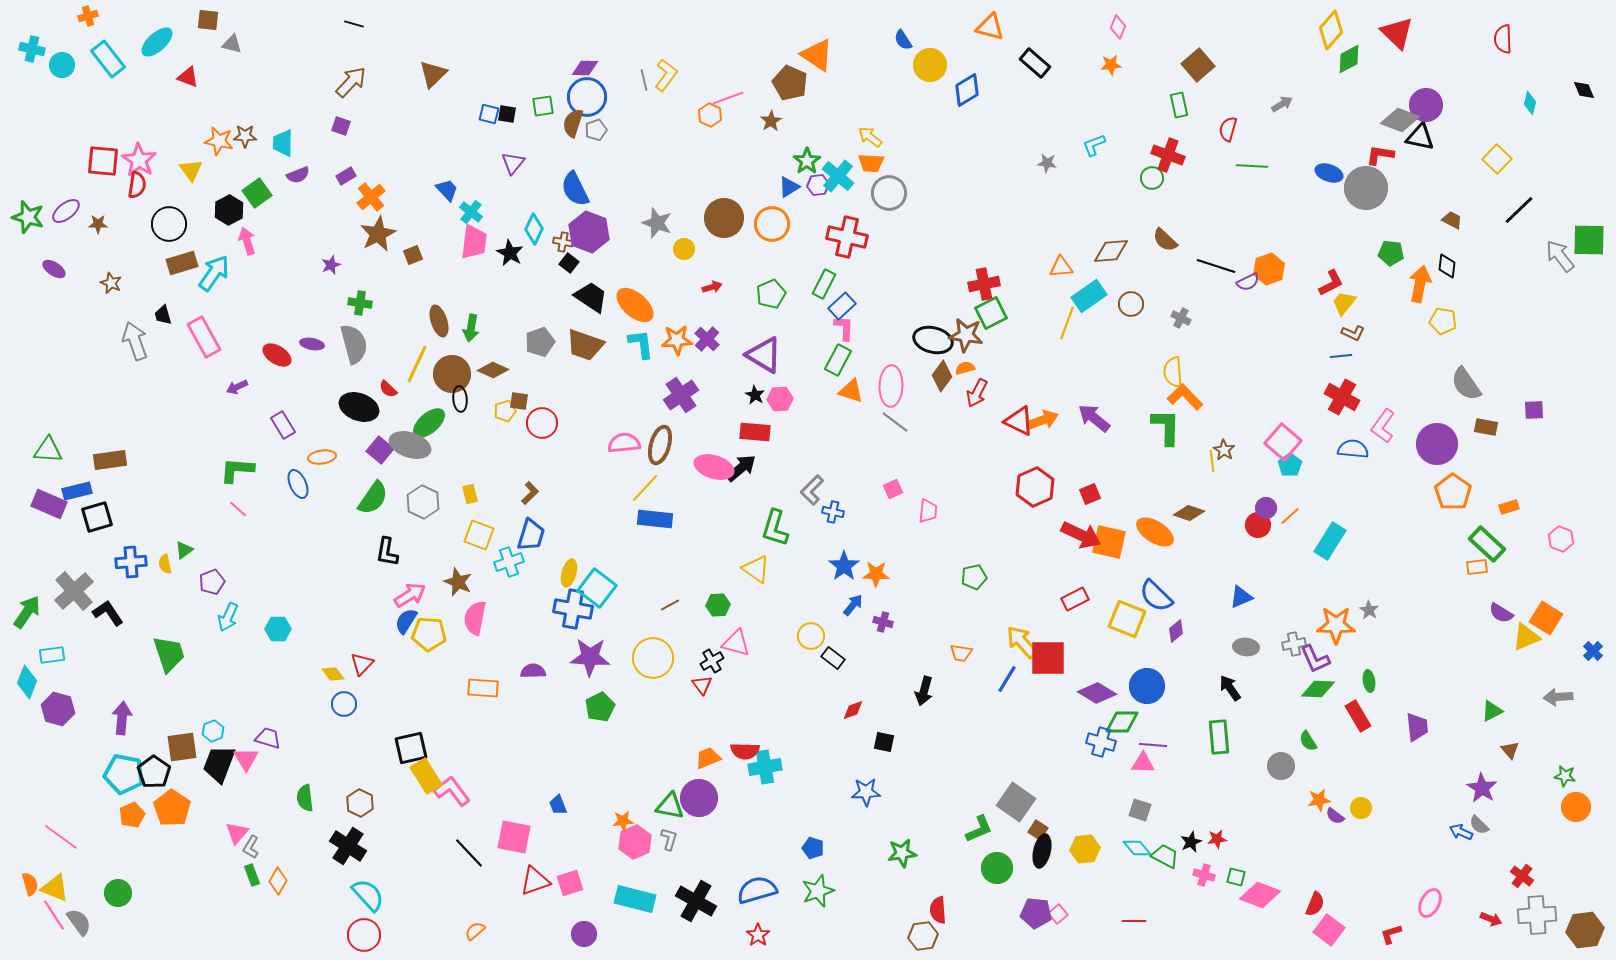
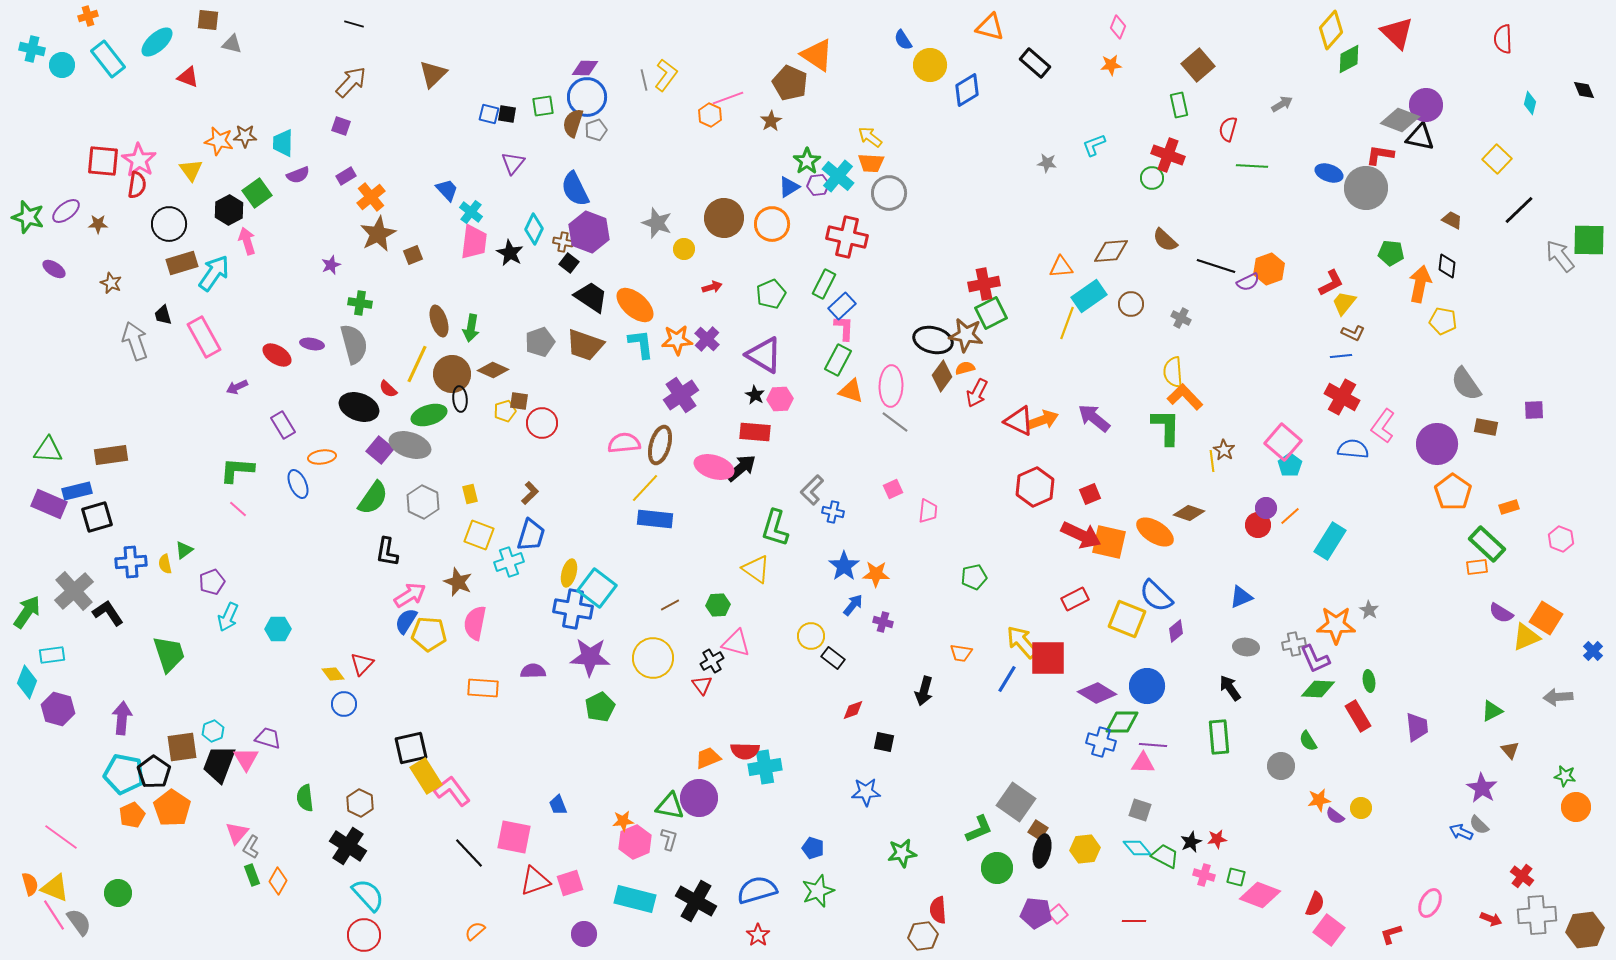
green ellipse at (429, 423): moved 8 px up; rotated 24 degrees clockwise
brown rectangle at (110, 460): moved 1 px right, 5 px up
pink semicircle at (475, 618): moved 5 px down
